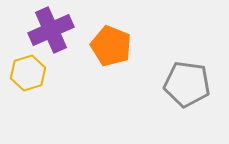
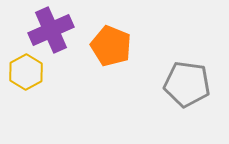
yellow hexagon: moved 2 px left, 1 px up; rotated 12 degrees counterclockwise
